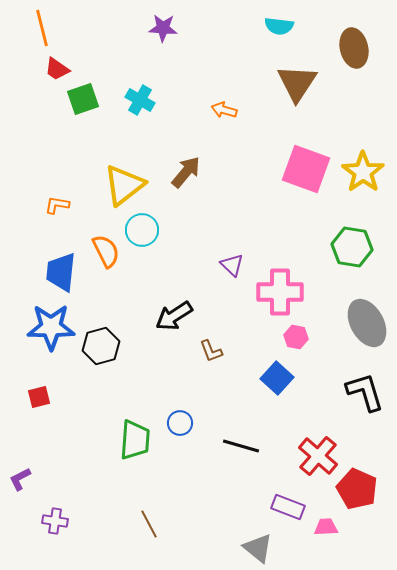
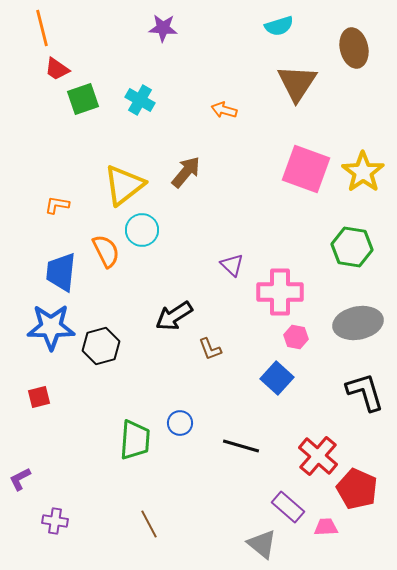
cyan semicircle: rotated 24 degrees counterclockwise
gray ellipse: moved 9 px left; rotated 72 degrees counterclockwise
brown L-shape: moved 1 px left, 2 px up
purple rectangle: rotated 20 degrees clockwise
gray triangle: moved 4 px right, 4 px up
